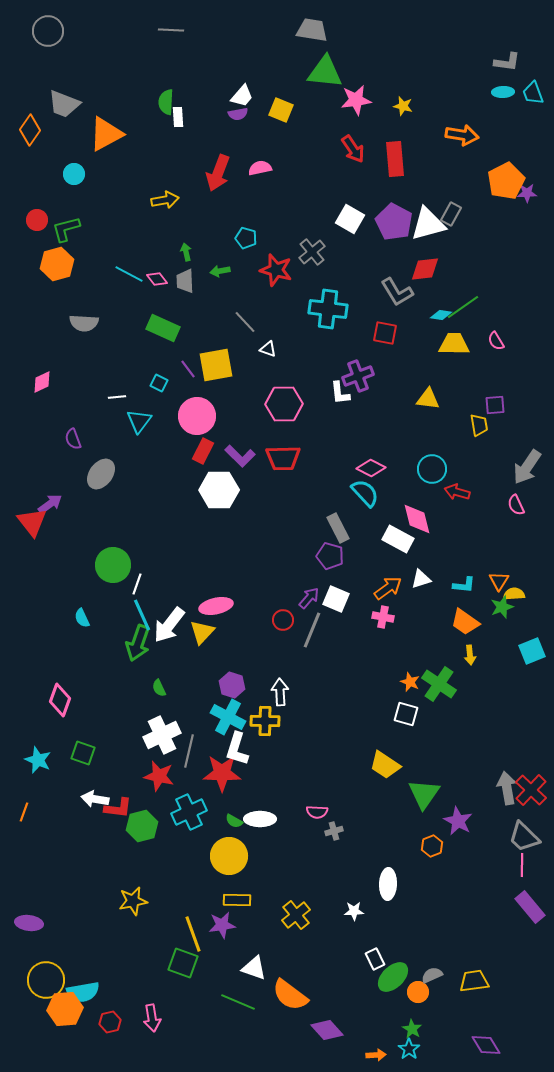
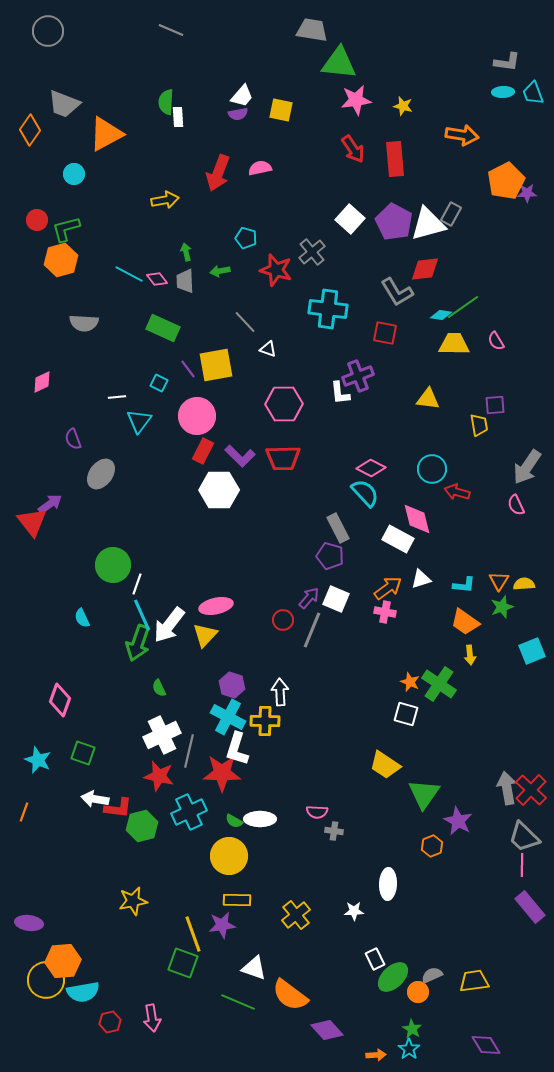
gray line at (171, 30): rotated 20 degrees clockwise
green triangle at (325, 72): moved 14 px right, 9 px up
yellow square at (281, 110): rotated 10 degrees counterclockwise
white square at (350, 219): rotated 12 degrees clockwise
orange hexagon at (57, 264): moved 4 px right, 4 px up
yellow semicircle at (514, 594): moved 10 px right, 10 px up
pink cross at (383, 617): moved 2 px right, 5 px up
yellow triangle at (202, 632): moved 3 px right, 3 px down
gray cross at (334, 831): rotated 24 degrees clockwise
orange hexagon at (65, 1009): moved 2 px left, 48 px up
